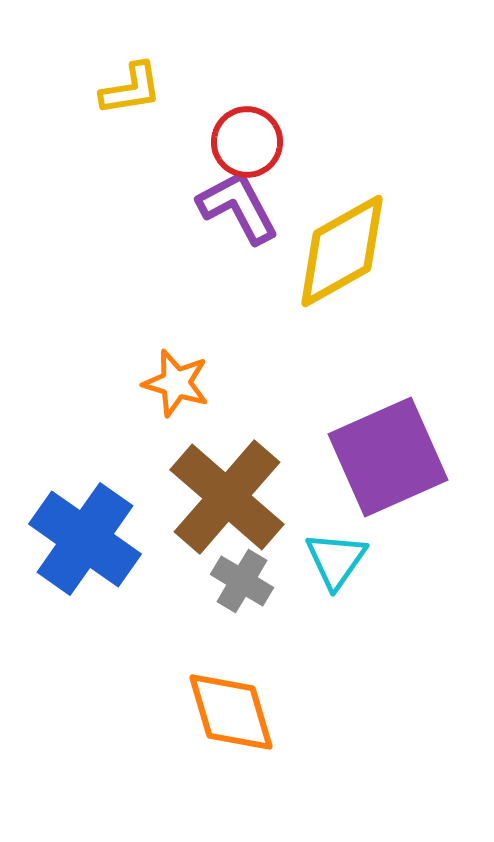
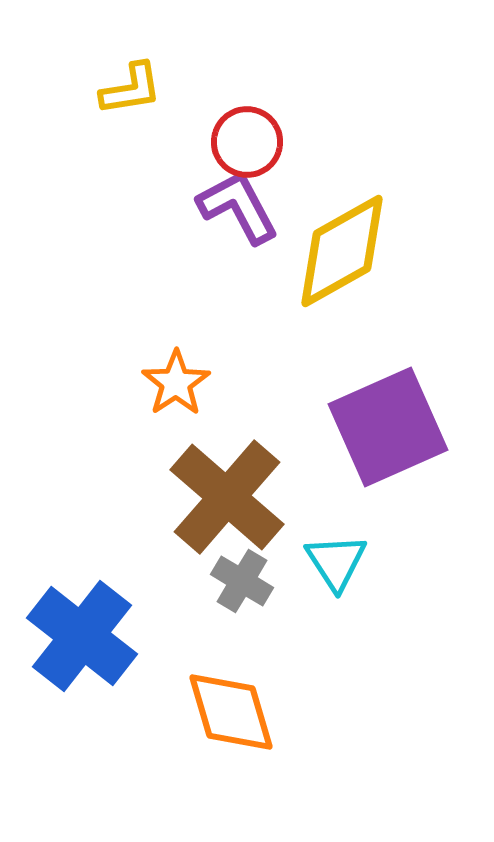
orange star: rotated 22 degrees clockwise
purple square: moved 30 px up
blue cross: moved 3 px left, 97 px down; rotated 3 degrees clockwise
cyan triangle: moved 2 px down; rotated 8 degrees counterclockwise
